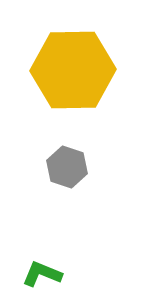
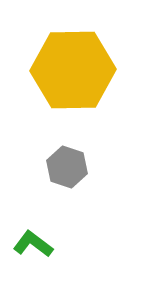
green L-shape: moved 9 px left, 30 px up; rotated 15 degrees clockwise
